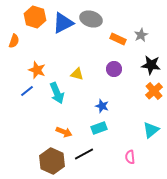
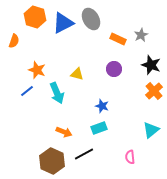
gray ellipse: rotated 45 degrees clockwise
black star: rotated 12 degrees clockwise
